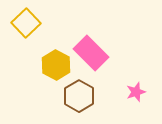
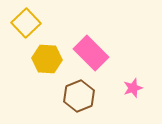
yellow hexagon: moved 9 px left, 6 px up; rotated 24 degrees counterclockwise
pink star: moved 3 px left, 4 px up
brown hexagon: rotated 8 degrees clockwise
